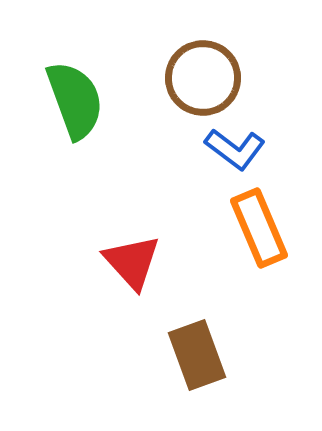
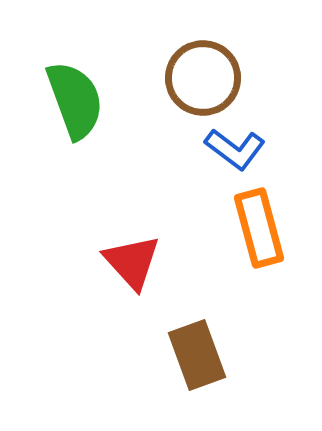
orange rectangle: rotated 8 degrees clockwise
